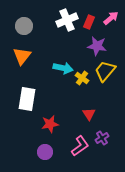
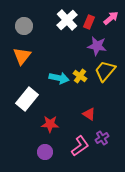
white cross: rotated 20 degrees counterclockwise
cyan arrow: moved 4 px left, 10 px down
yellow cross: moved 2 px left, 2 px up
white rectangle: rotated 30 degrees clockwise
red triangle: rotated 24 degrees counterclockwise
red star: rotated 12 degrees clockwise
